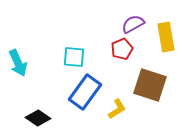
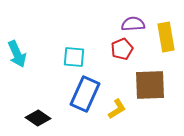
purple semicircle: rotated 25 degrees clockwise
cyan arrow: moved 1 px left, 9 px up
brown square: rotated 20 degrees counterclockwise
blue rectangle: moved 2 px down; rotated 12 degrees counterclockwise
